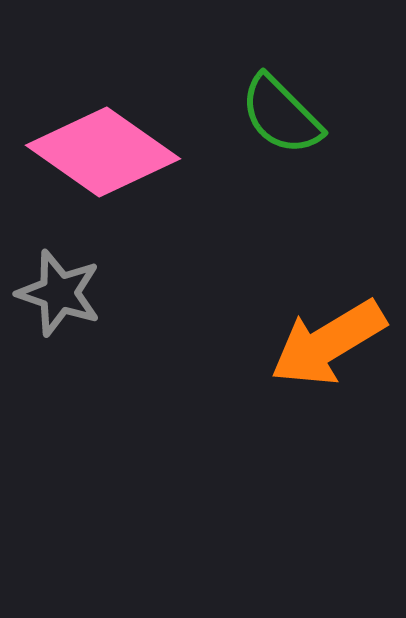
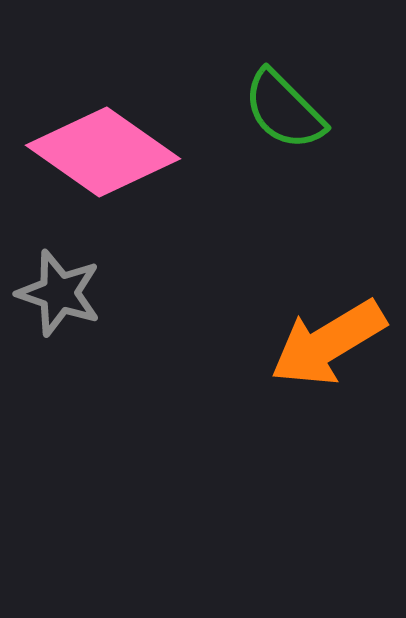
green semicircle: moved 3 px right, 5 px up
